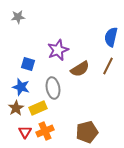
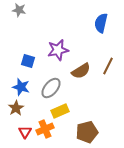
gray star: moved 1 px right, 7 px up; rotated 16 degrees clockwise
blue semicircle: moved 10 px left, 14 px up
purple star: rotated 10 degrees clockwise
blue square: moved 3 px up
brown semicircle: moved 1 px right, 2 px down
gray ellipse: moved 2 px left; rotated 50 degrees clockwise
yellow rectangle: moved 22 px right, 3 px down
orange cross: moved 2 px up
